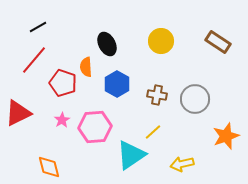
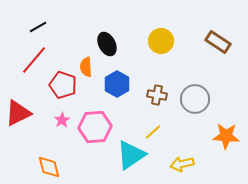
red pentagon: moved 2 px down
orange star: rotated 24 degrees clockwise
